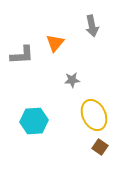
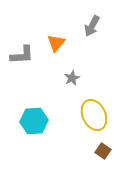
gray arrow: rotated 40 degrees clockwise
orange triangle: moved 1 px right
gray star: moved 2 px up; rotated 21 degrees counterclockwise
brown square: moved 3 px right, 4 px down
